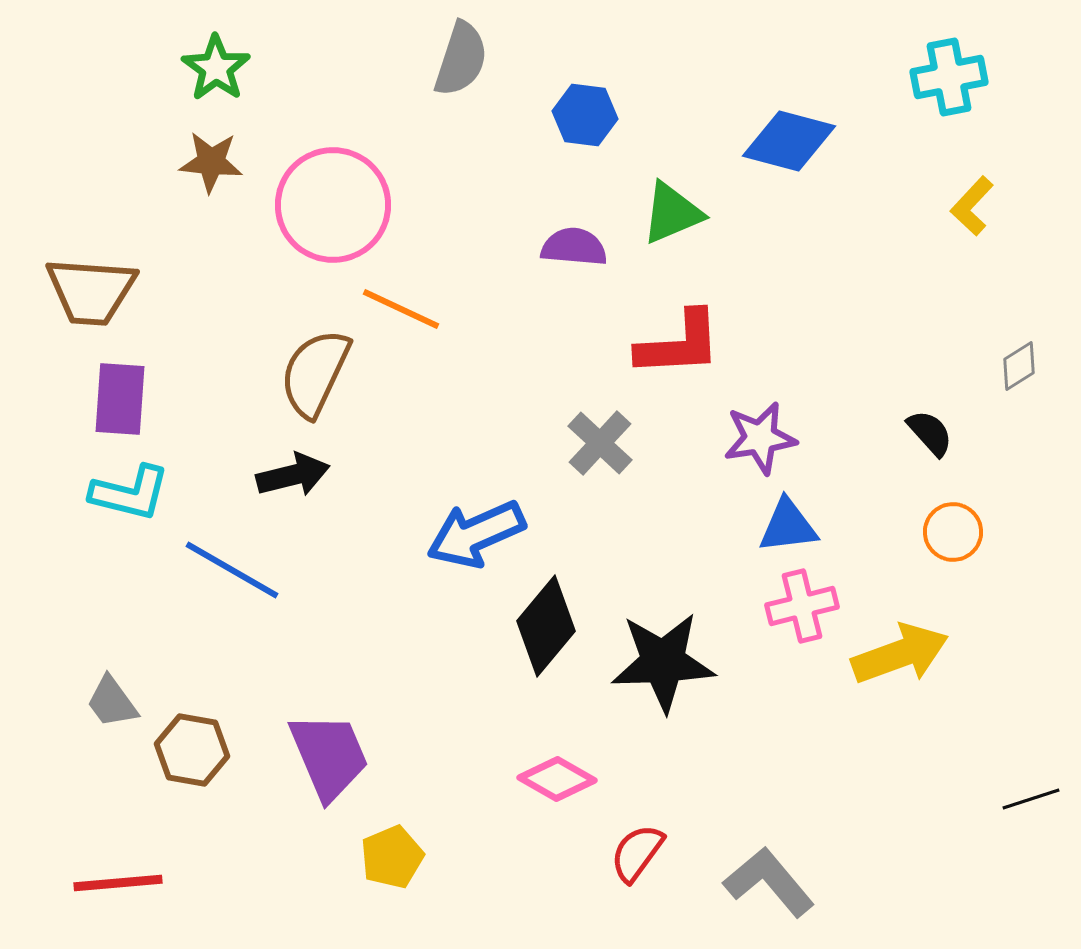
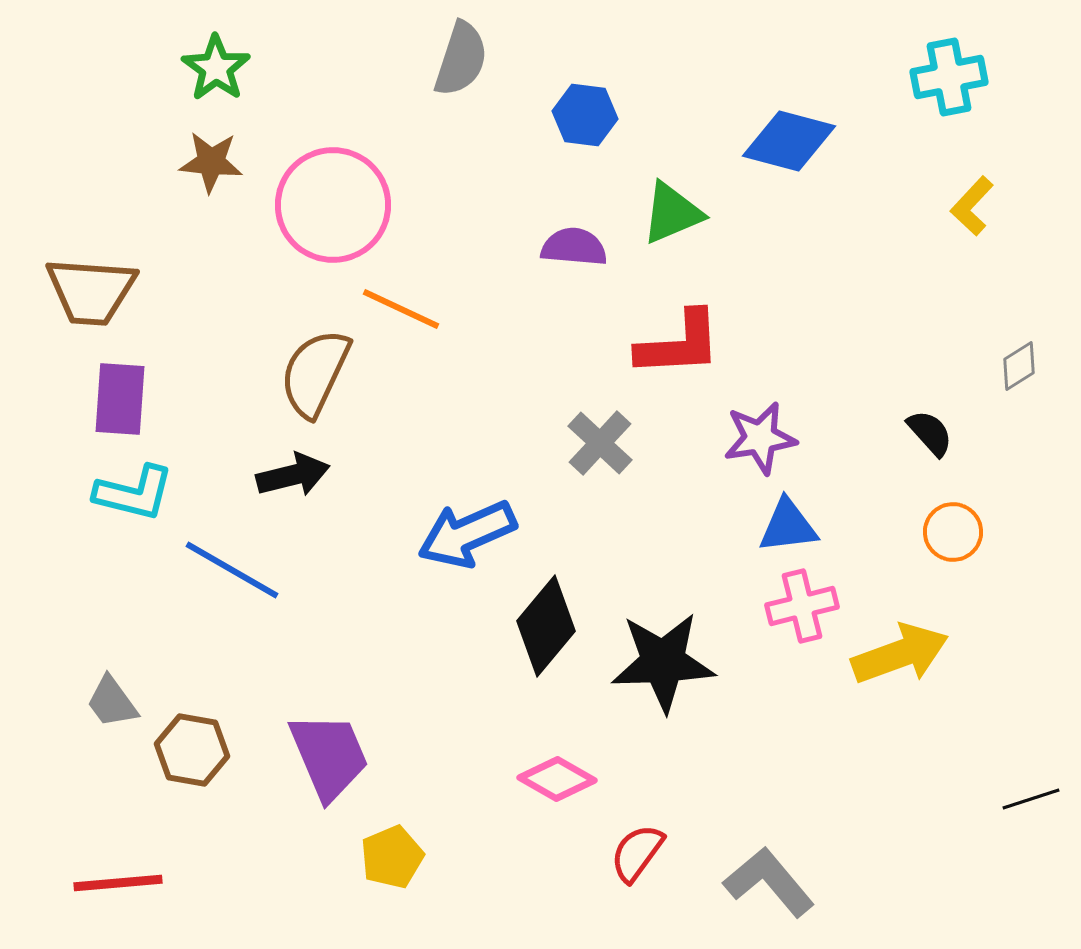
cyan L-shape: moved 4 px right
blue arrow: moved 9 px left
